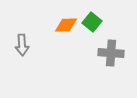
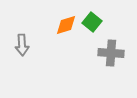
orange diamond: rotated 15 degrees counterclockwise
